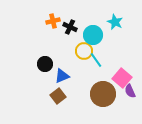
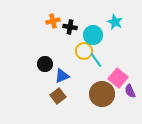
black cross: rotated 16 degrees counterclockwise
pink square: moved 4 px left
brown circle: moved 1 px left
